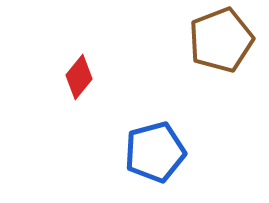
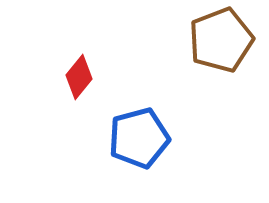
blue pentagon: moved 16 px left, 14 px up
